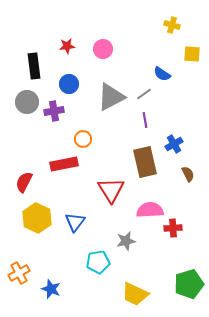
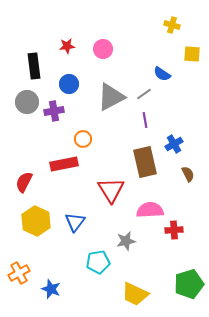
yellow hexagon: moved 1 px left, 3 px down
red cross: moved 1 px right, 2 px down
